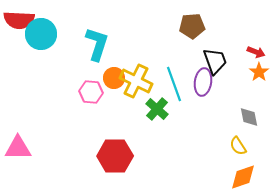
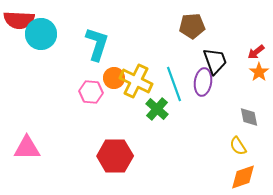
red arrow: rotated 120 degrees clockwise
pink triangle: moved 9 px right
